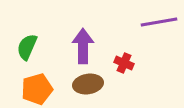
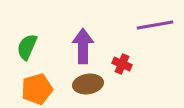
purple line: moved 4 px left, 3 px down
red cross: moved 2 px left, 1 px down
